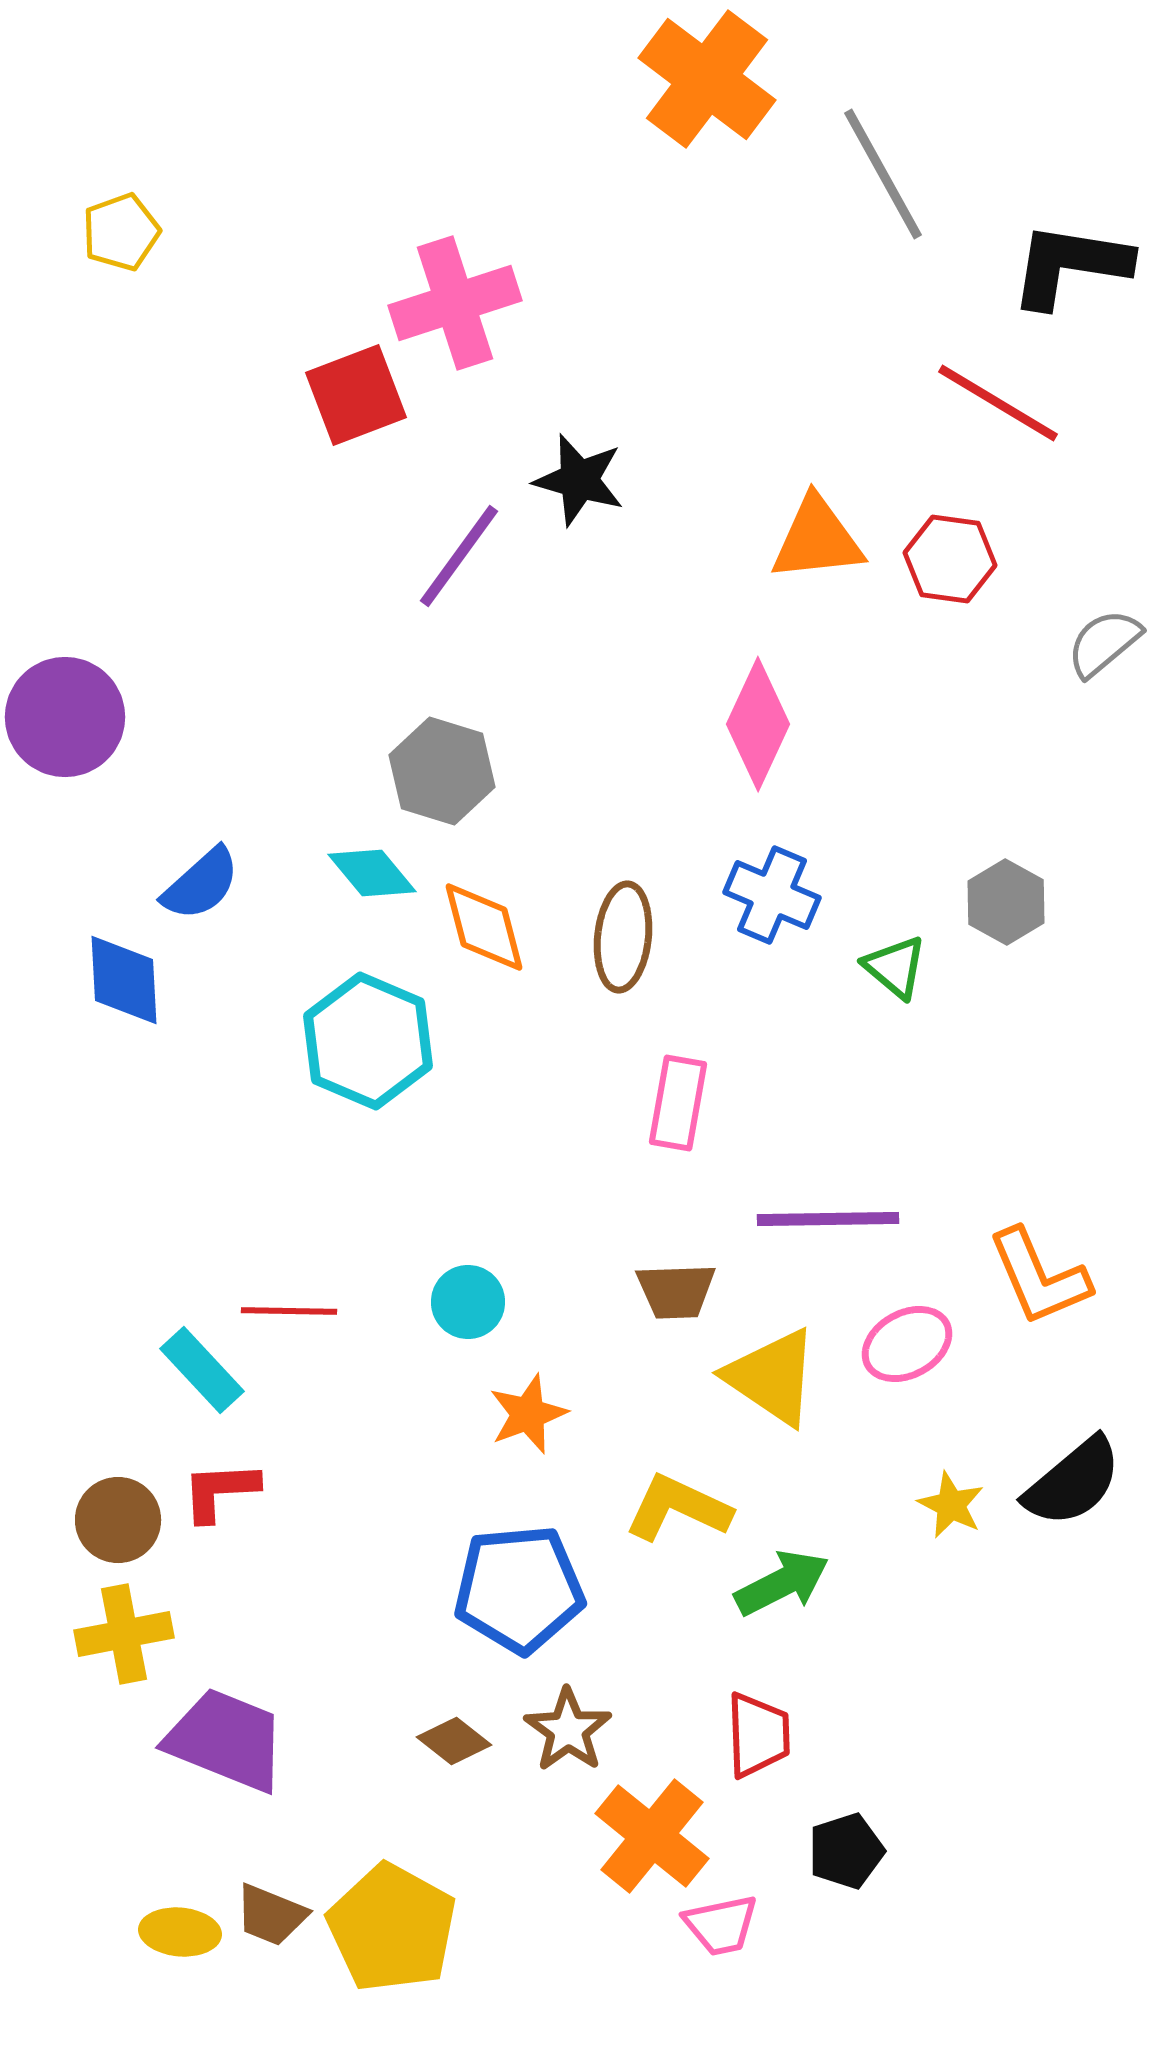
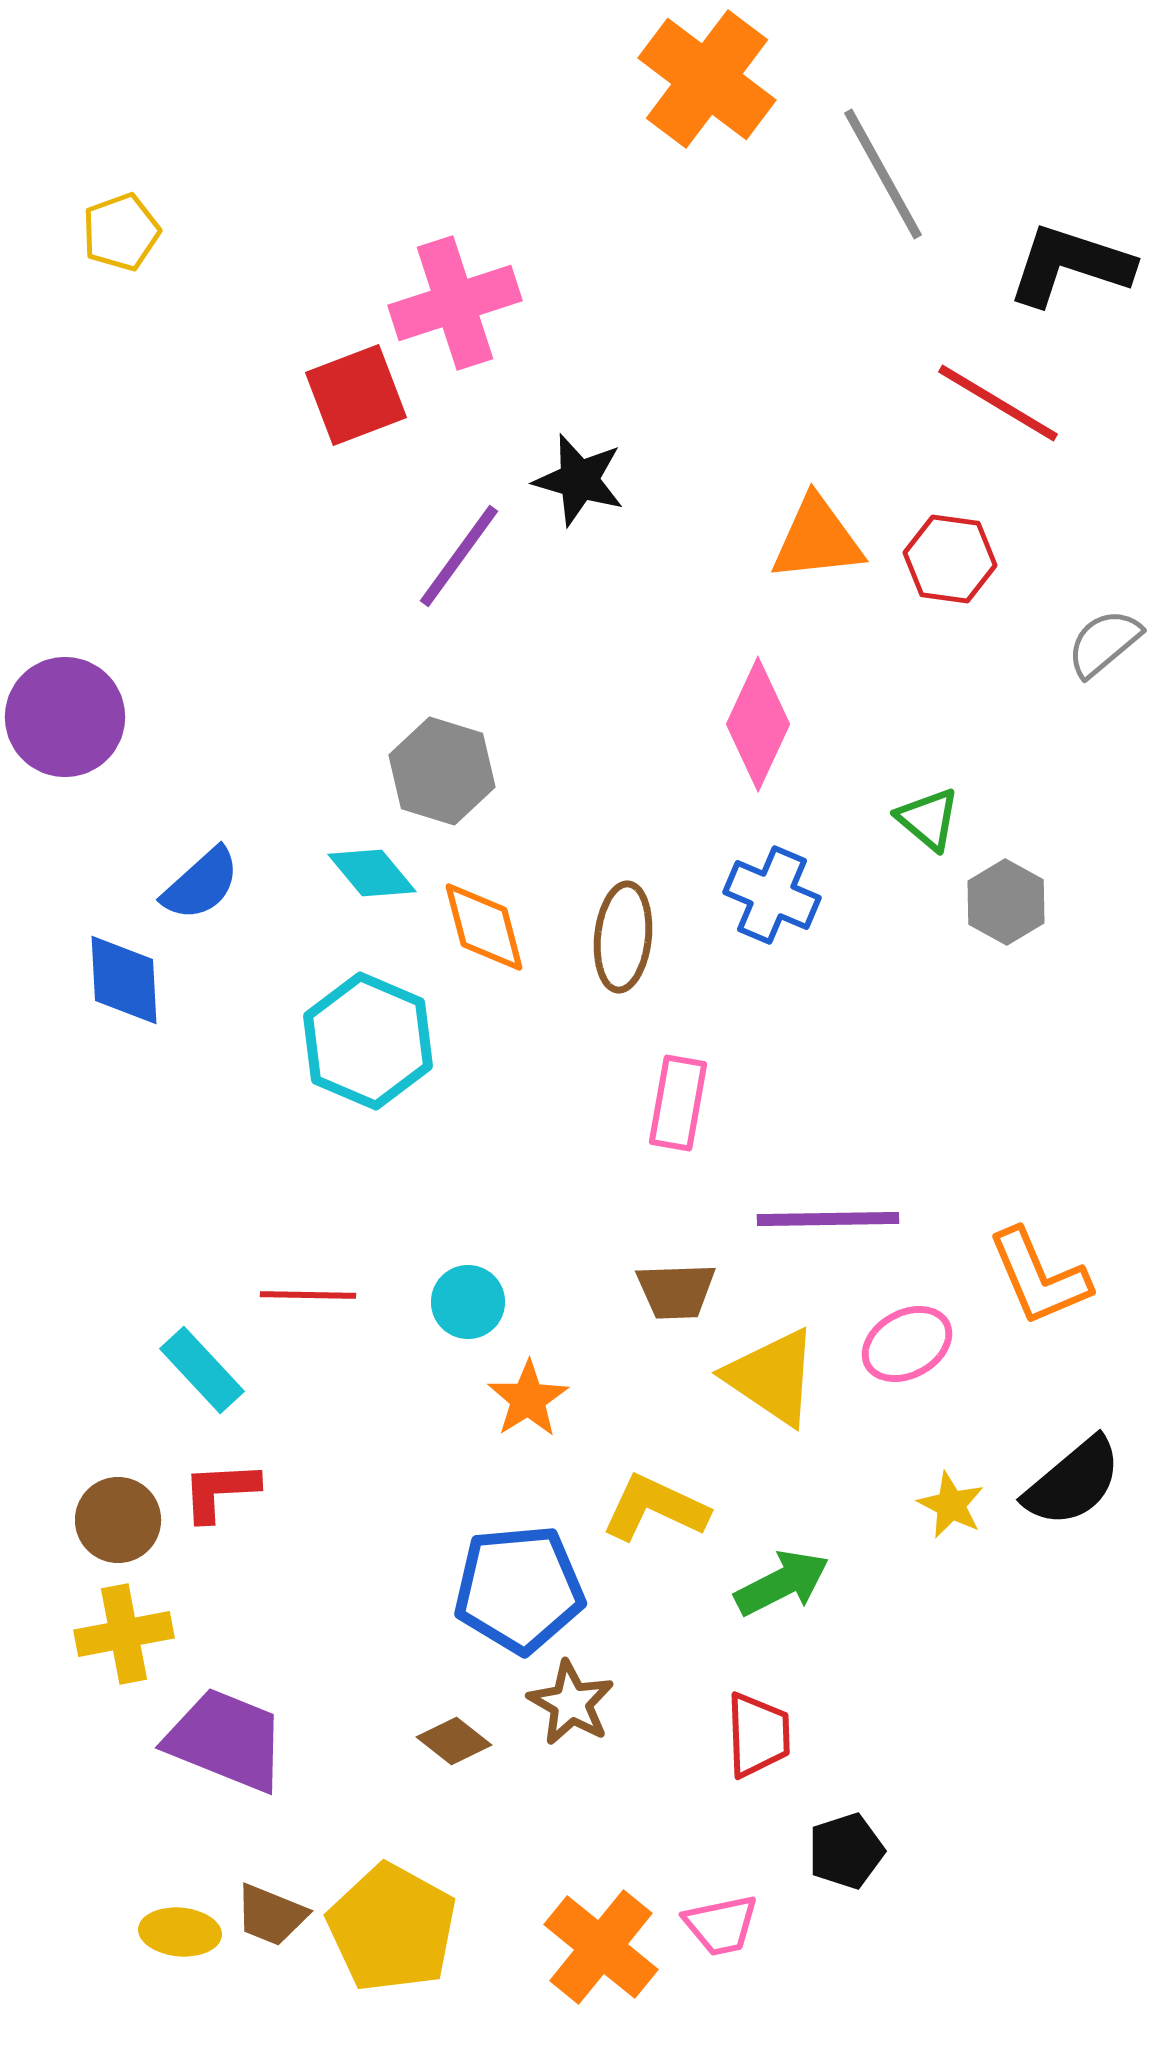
black L-shape at (1070, 265): rotated 9 degrees clockwise
green triangle at (895, 967): moved 33 px right, 148 px up
red line at (289, 1311): moved 19 px right, 16 px up
orange star at (528, 1414): moved 15 px up; rotated 12 degrees counterclockwise
yellow L-shape at (678, 1508): moved 23 px left
brown star at (568, 1730): moved 3 px right, 27 px up; rotated 6 degrees counterclockwise
orange cross at (652, 1836): moved 51 px left, 111 px down
